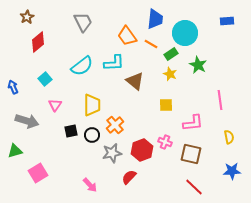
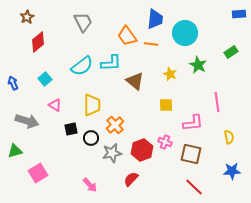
blue rectangle: moved 12 px right, 7 px up
orange line: rotated 24 degrees counterclockwise
green rectangle: moved 60 px right, 2 px up
cyan L-shape: moved 3 px left
blue arrow: moved 4 px up
pink line: moved 3 px left, 2 px down
pink triangle: rotated 32 degrees counterclockwise
black square: moved 2 px up
black circle: moved 1 px left, 3 px down
red semicircle: moved 2 px right, 2 px down
